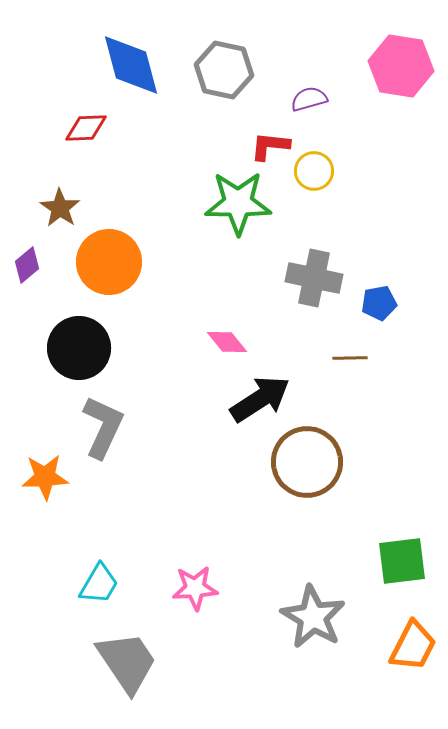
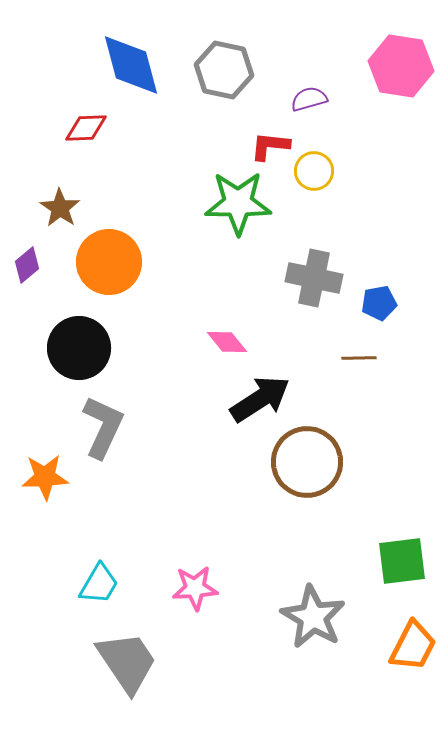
brown line: moved 9 px right
